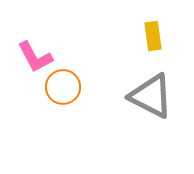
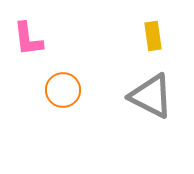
pink L-shape: moved 7 px left, 18 px up; rotated 21 degrees clockwise
orange circle: moved 3 px down
